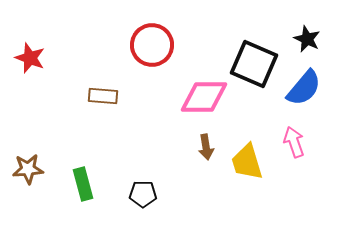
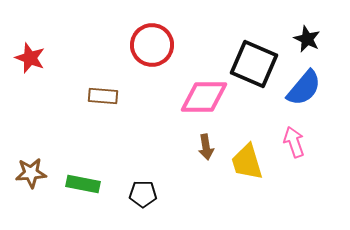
brown star: moved 3 px right, 4 px down
green rectangle: rotated 64 degrees counterclockwise
